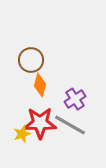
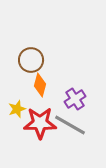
yellow star: moved 5 px left, 25 px up
